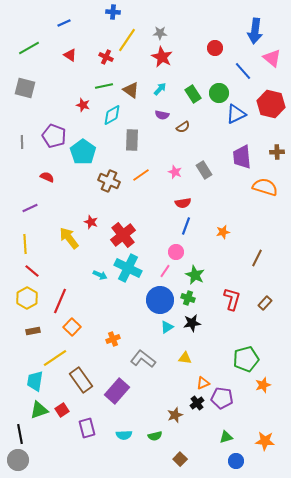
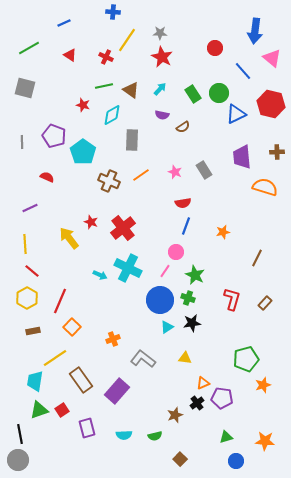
red cross at (123, 235): moved 7 px up
